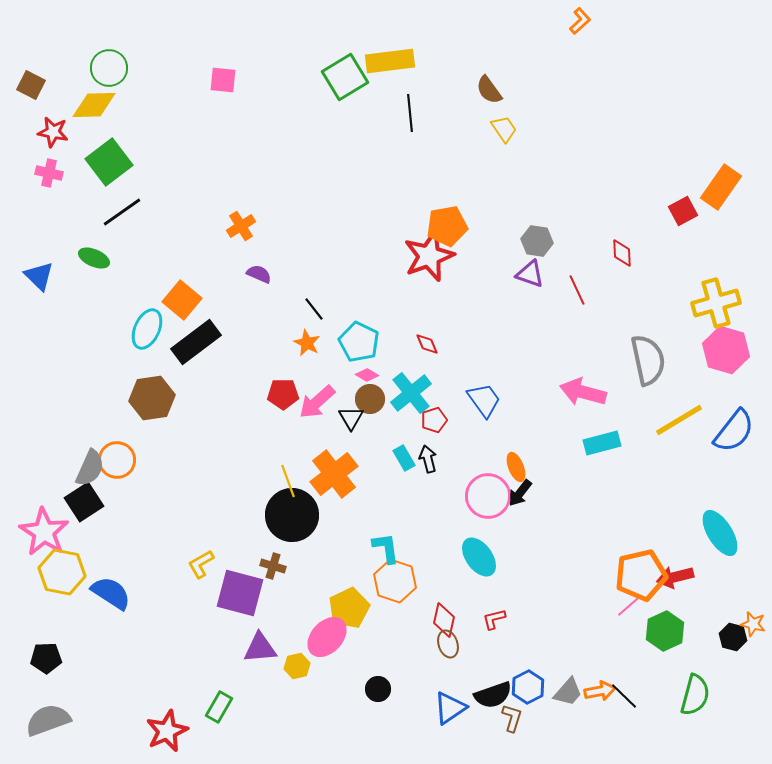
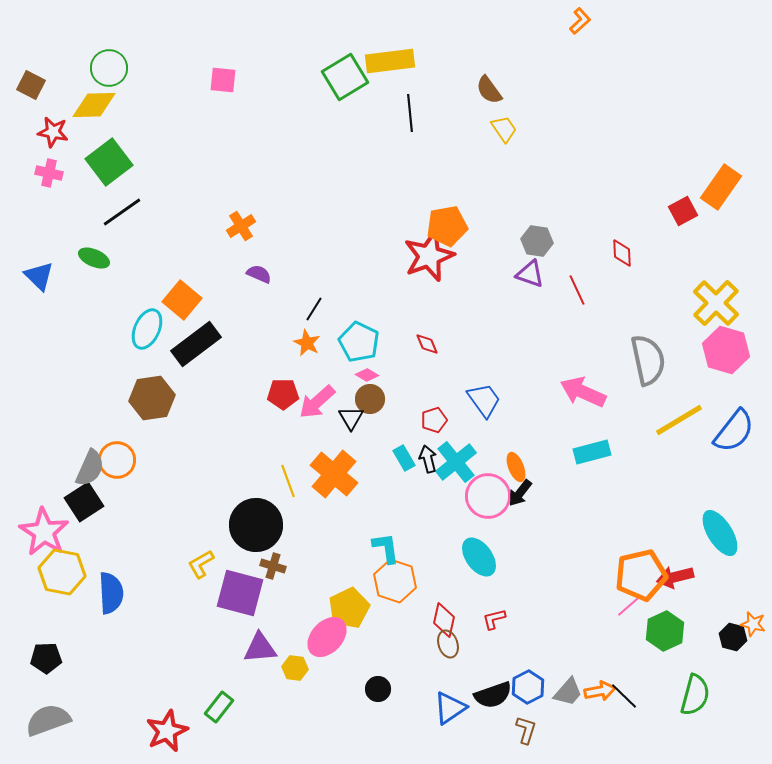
yellow cross at (716, 303): rotated 30 degrees counterclockwise
black line at (314, 309): rotated 70 degrees clockwise
black rectangle at (196, 342): moved 2 px down
pink arrow at (583, 392): rotated 9 degrees clockwise
cyan cross at (411, 393): moved 45 px right, 69 px down
cyan rectangle at (602, 443): moved 10 px left, 9 px down
orange cross at (334, 474): rotated 12 degrees counterclockwise
black circle at (292, 515): moved 36 px left, 10 px down
blue semicircle at (111, 593): rotated 54 degrees clockwise
yellow hexagon at (297, 666): moved 2 px left, 2 px down; rotated 20 degrees clockwise
green rectangle at (219, 707): rotated 8 degrees clockwise
brown L-shape at (512, 718): moved 14 px right, 12 px down
